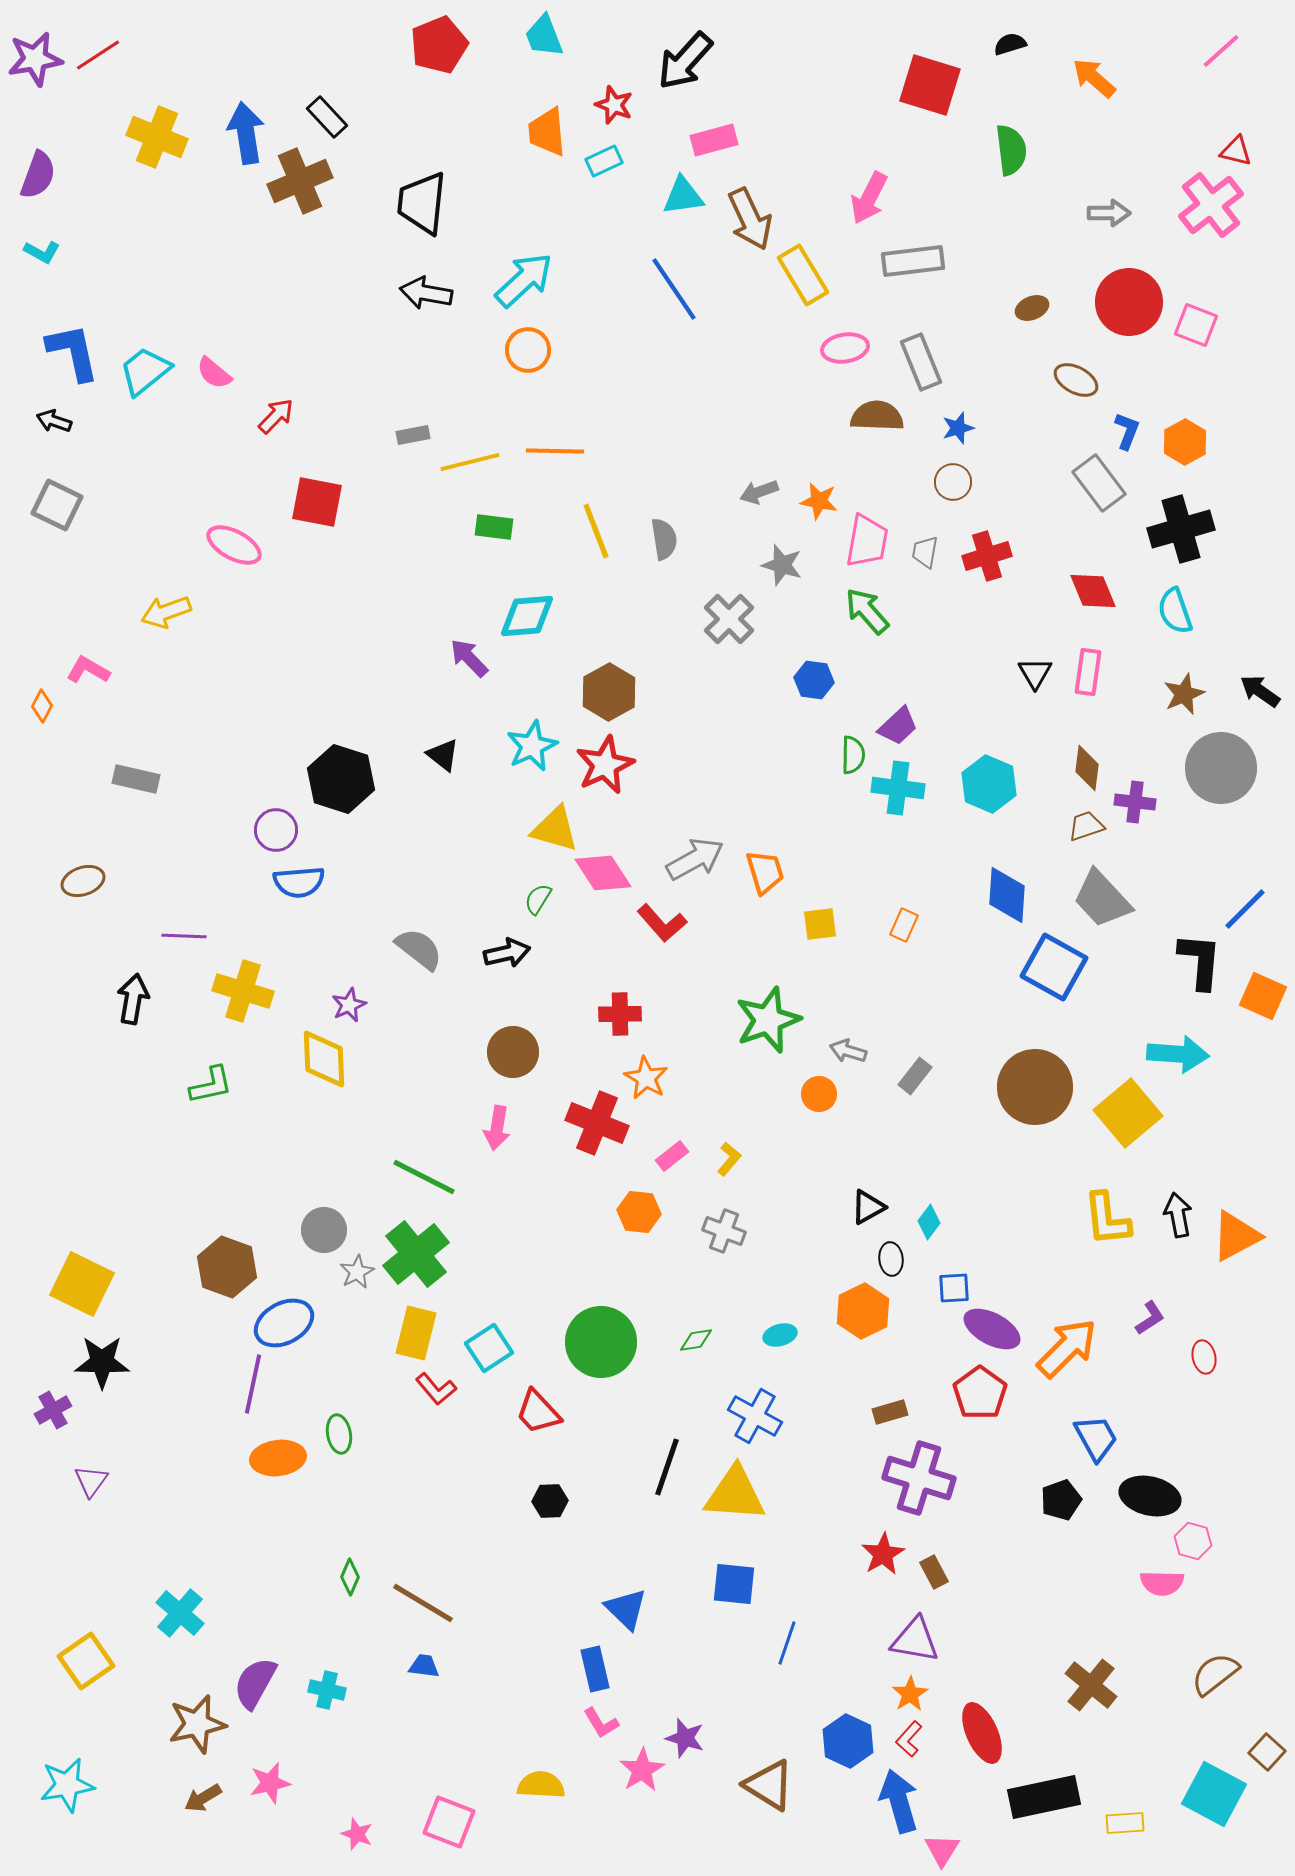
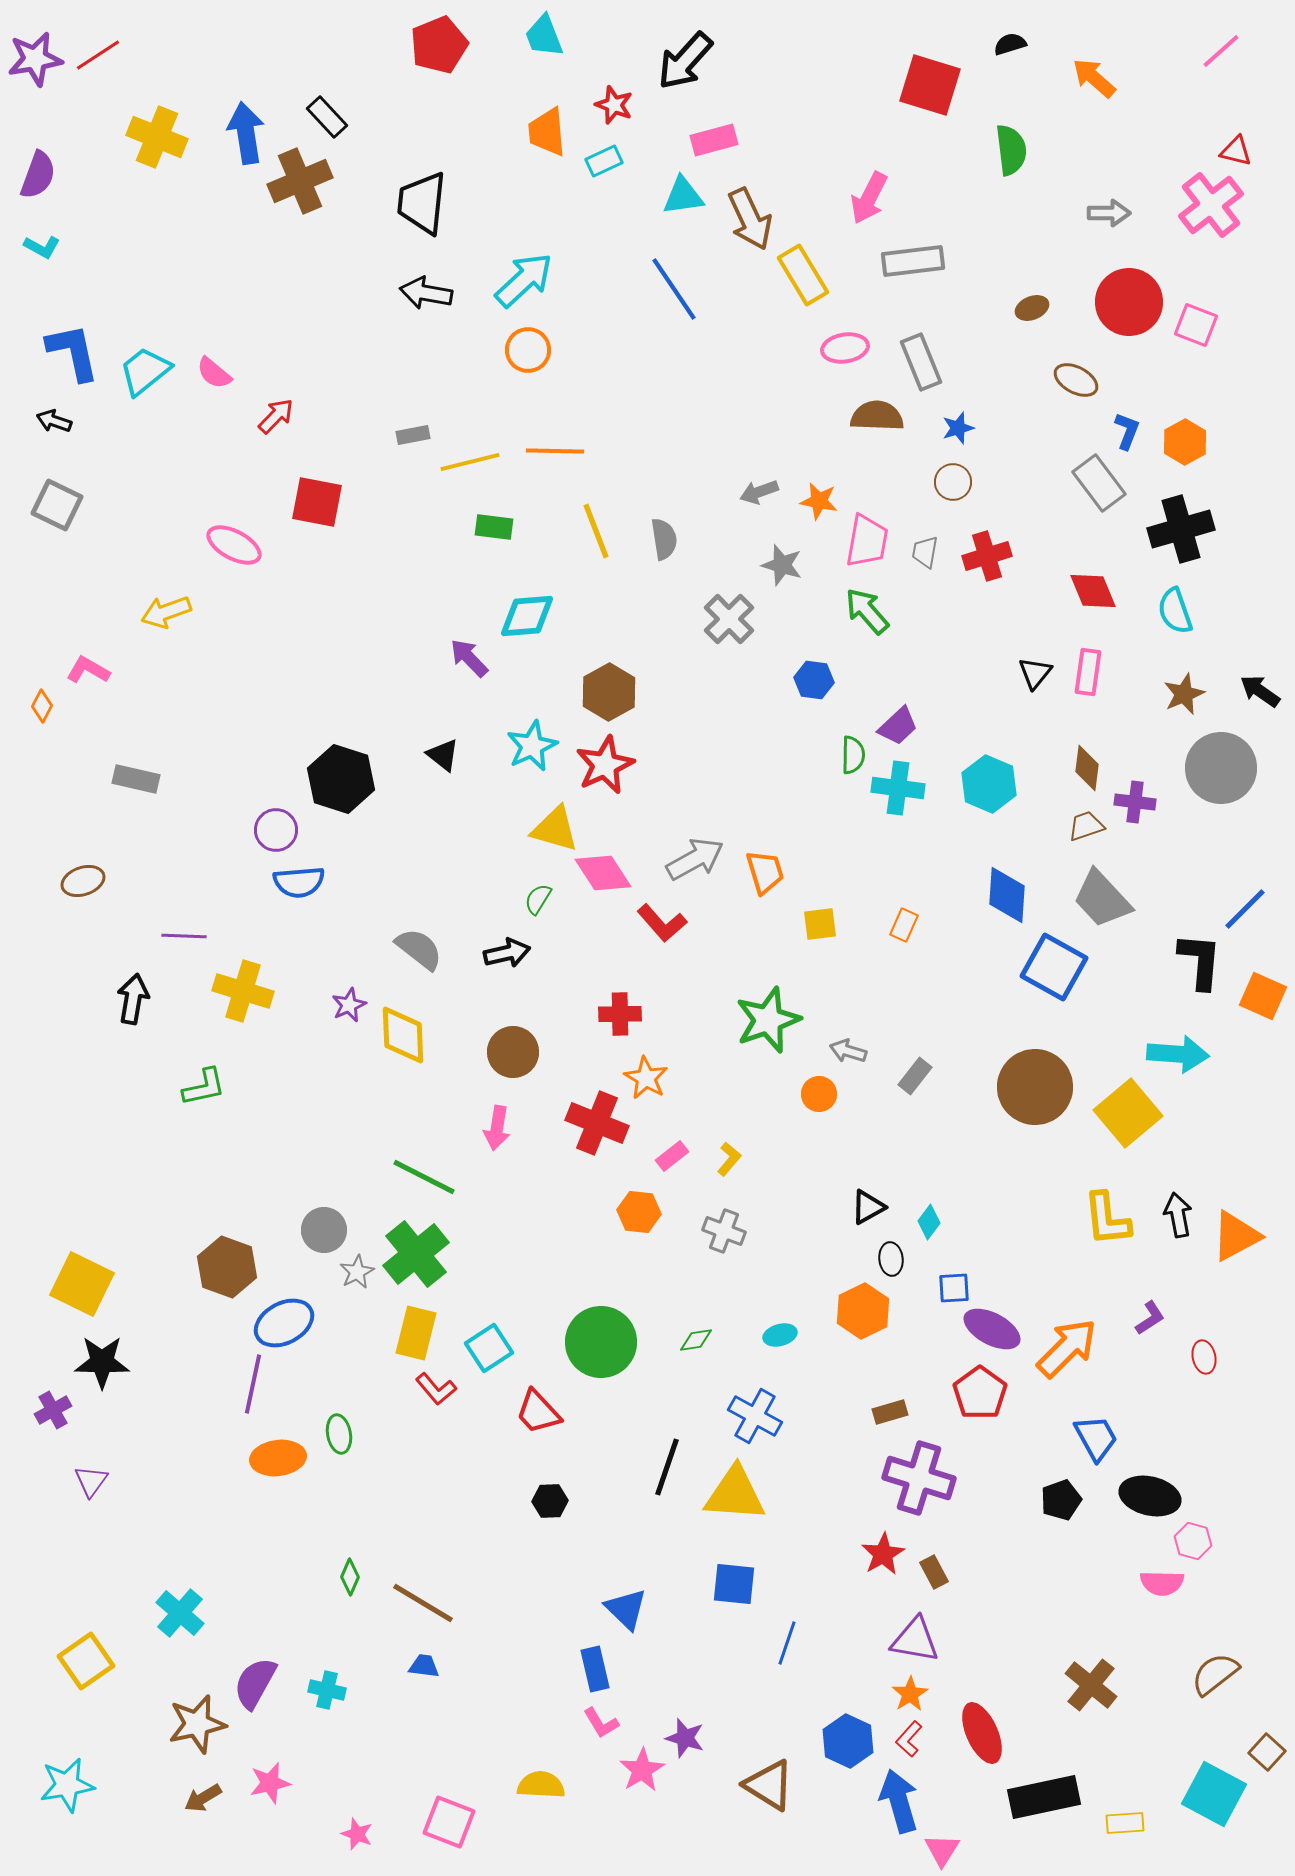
cyan L-shape at (42, 252): moved 5 px up
black triangle at (1035, 673): rotated 9 degrees clockwise
yellow diamond at (324, 1059): moved 79 px right, 24 px up
green L-shape at (211, 1085): moved 7 px left, 2 px down
